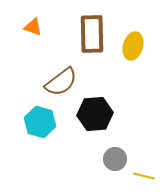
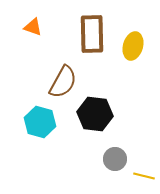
brown semicircle: moved 2 px right; rotated 24 degrees counterclockwise
black hexagon: rotated 12 degrees clockwise
